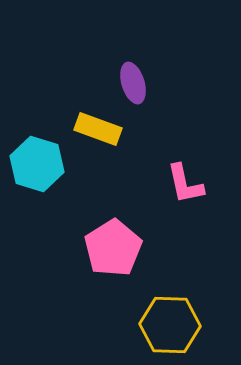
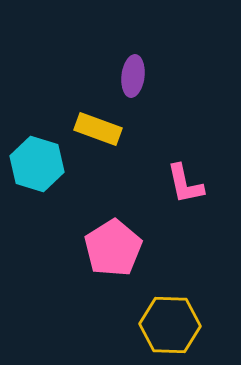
purple ellipse: moved 7 px up; rotated 24 degrees clockwise
